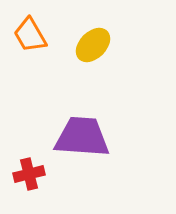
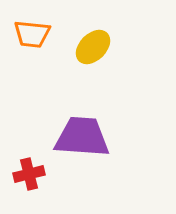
orange trapezoid: moved 2 px right, 1 px up; rotated 54 degrees counterclockwise
yellow ellipse: moved 2 px down
